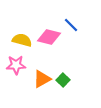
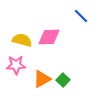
blue line: moved 10 px right, 9 px up
pink diamond: rotated 15 degrees counterclockwise
